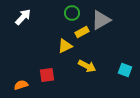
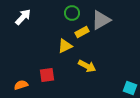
cyan square: moved 5 px right, 18 px down
